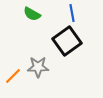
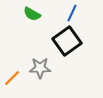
blue line: rotated 36 degrees clockwise
gray star: moved 2 px right, 1 px down
orange line: moved 1 px left, 2 px down
